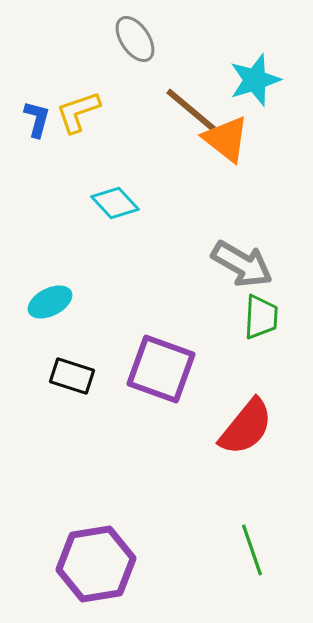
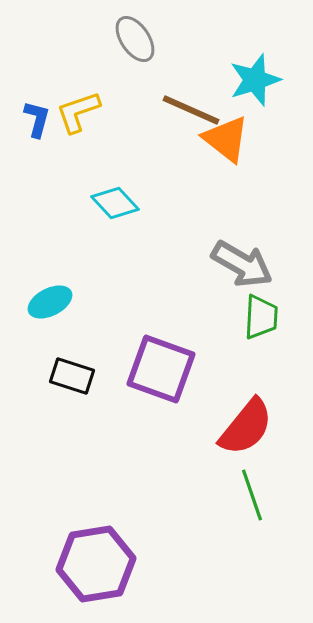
brown line: rotated 16 degrees counterclockwise
green line: moved 55 px up
